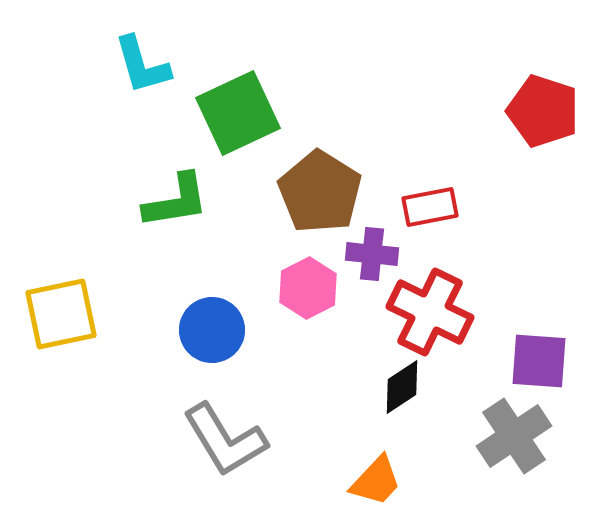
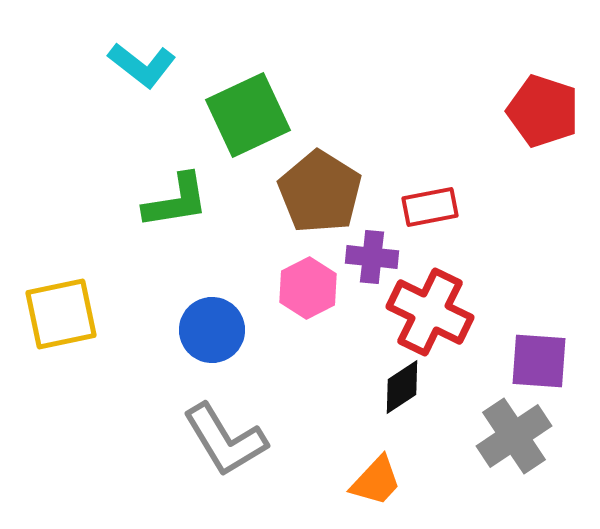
cyan L-shape: rotated 36 degrees counterclockwise
green square: moved 10 px right, 2 px down
purple cross: moved 3 px down
